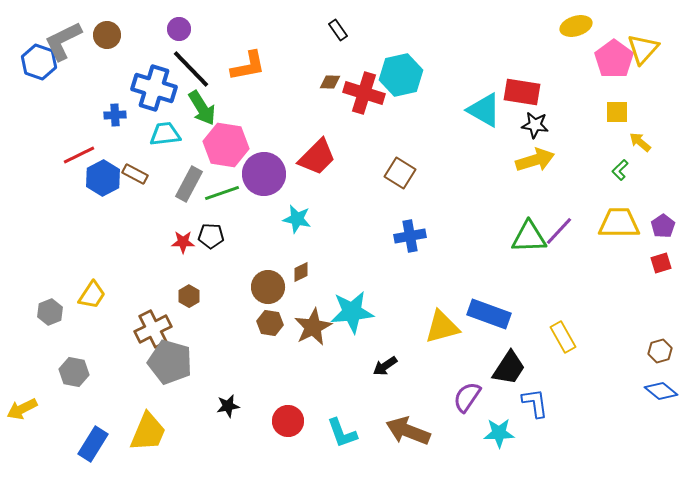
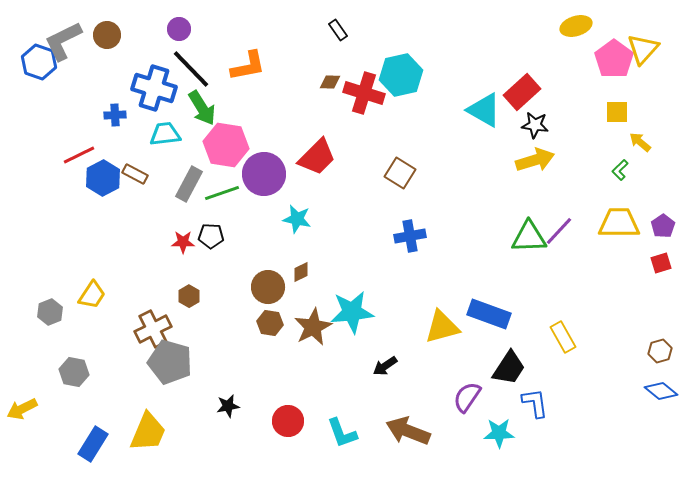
red rectangle at (522, 92): rotated 51 degrees counterclockwise
